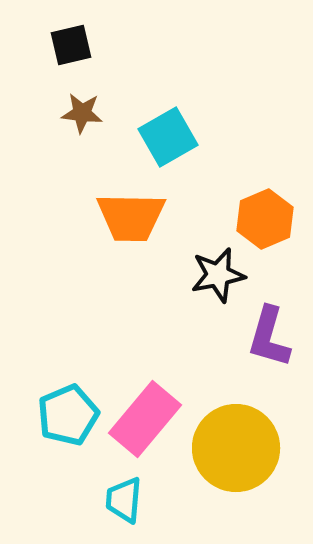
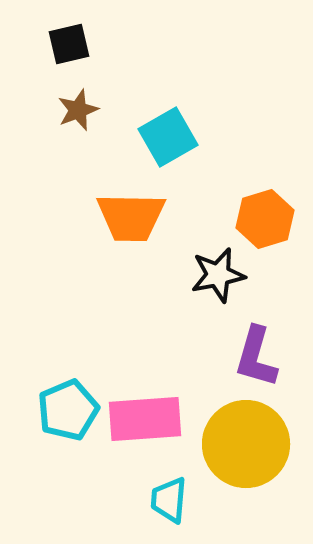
black square: moved 2 px left, 1 px up
brown star: moved 4 px left, 3 px up; rotated 27 degrees counterclockwise
orange hexagon: rotated 6 degrees clockwise
purple L-shape: moved 13 px left, 20 px down
cyan pentagon: moved 5 px up
pink rectangle: rotated 46 degrees clockwise
yellow circle: moved 10 px right, 4 px up
cyan trapezoid: moved 45 px right
